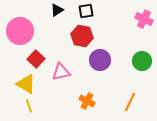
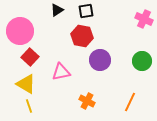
red square: moved 6 px left, 2 px up
